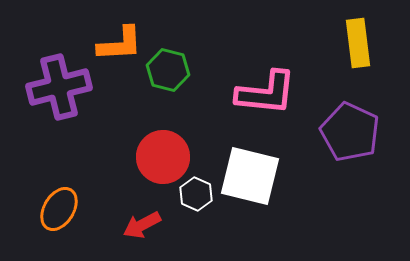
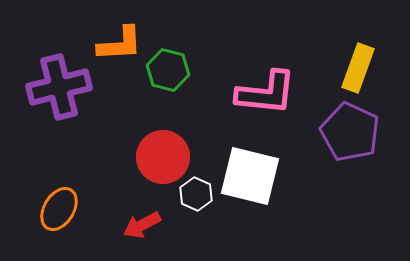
yellow rectangle: moved 25 px down; rotated 27 degrees clockwise
